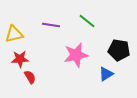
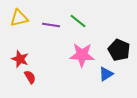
green line: moved 9 px left
yellow triangle: moved 5 px right, 16 px up
black pentagon: rotated 15 degrees clockwise
pink star: moved 6 px right; rotated 15 degrees clockwise
red star: rotated 24 degrees clockwise
